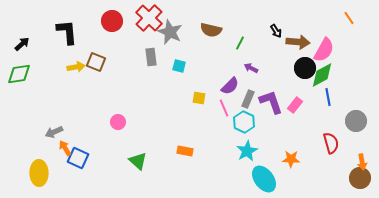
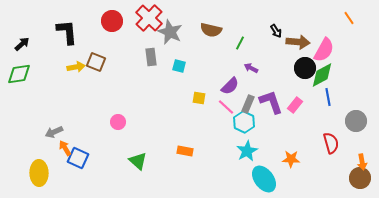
gray rectangle at (248, 99): moved 5 px down
pink line at (224, 108): moved 2 px right, 1 px up; rotated 24 degrees counterclockwise
